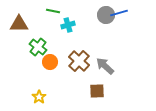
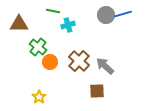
blue line: moved 4 px right, 1 px down
